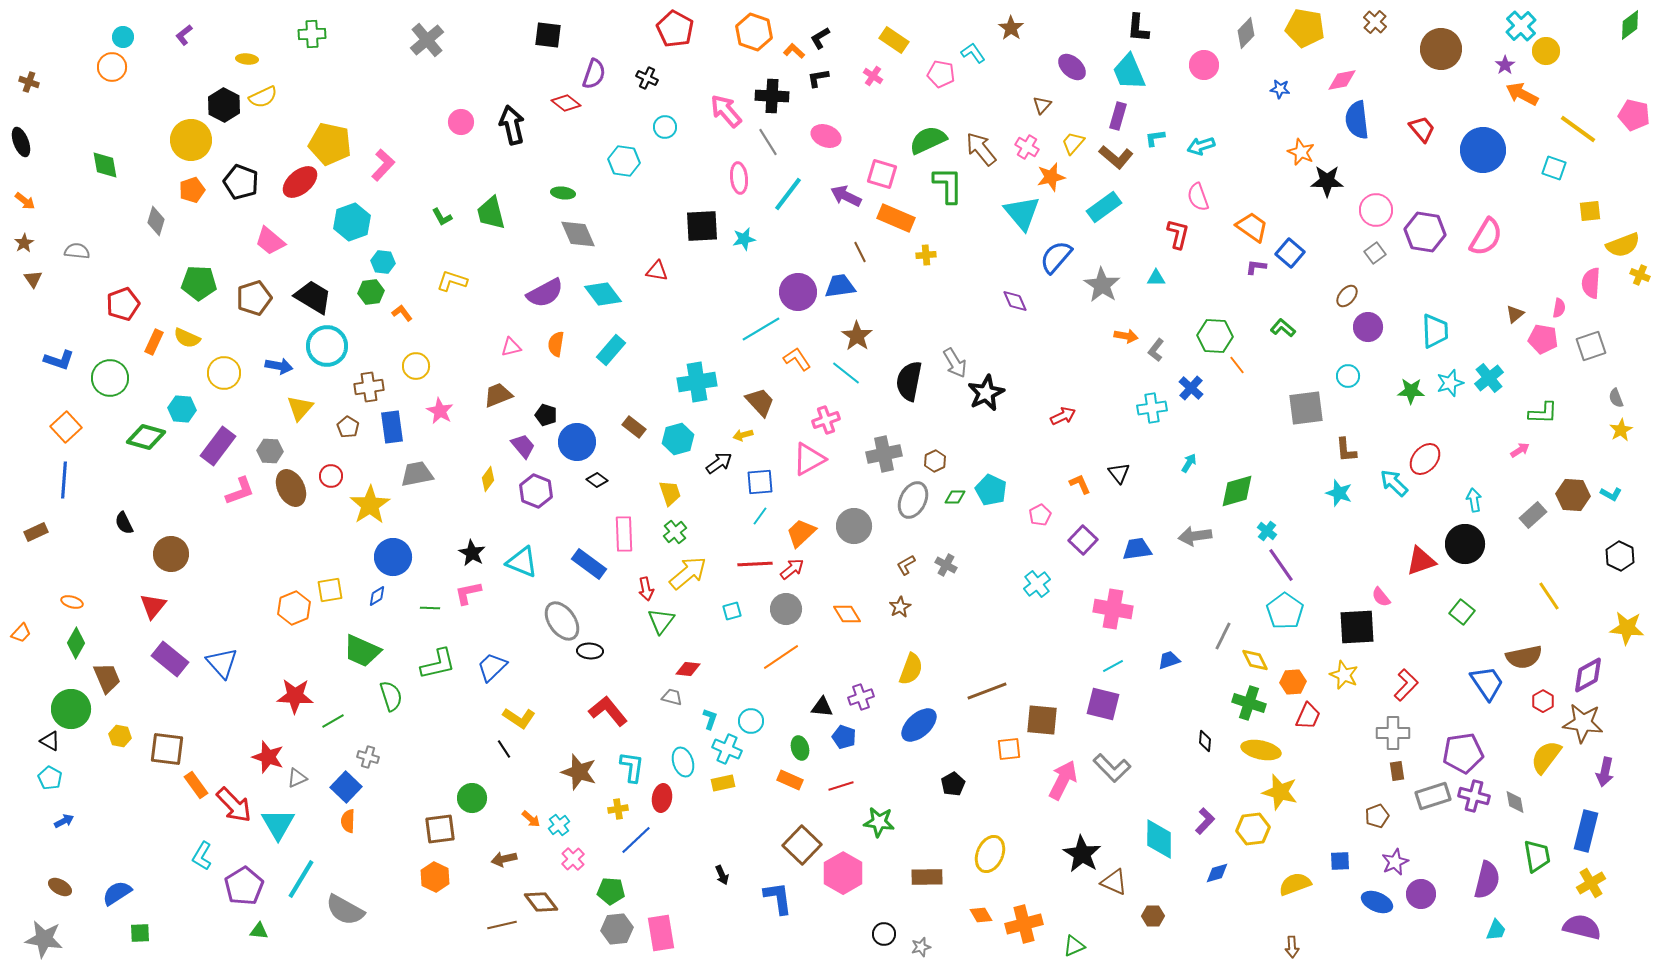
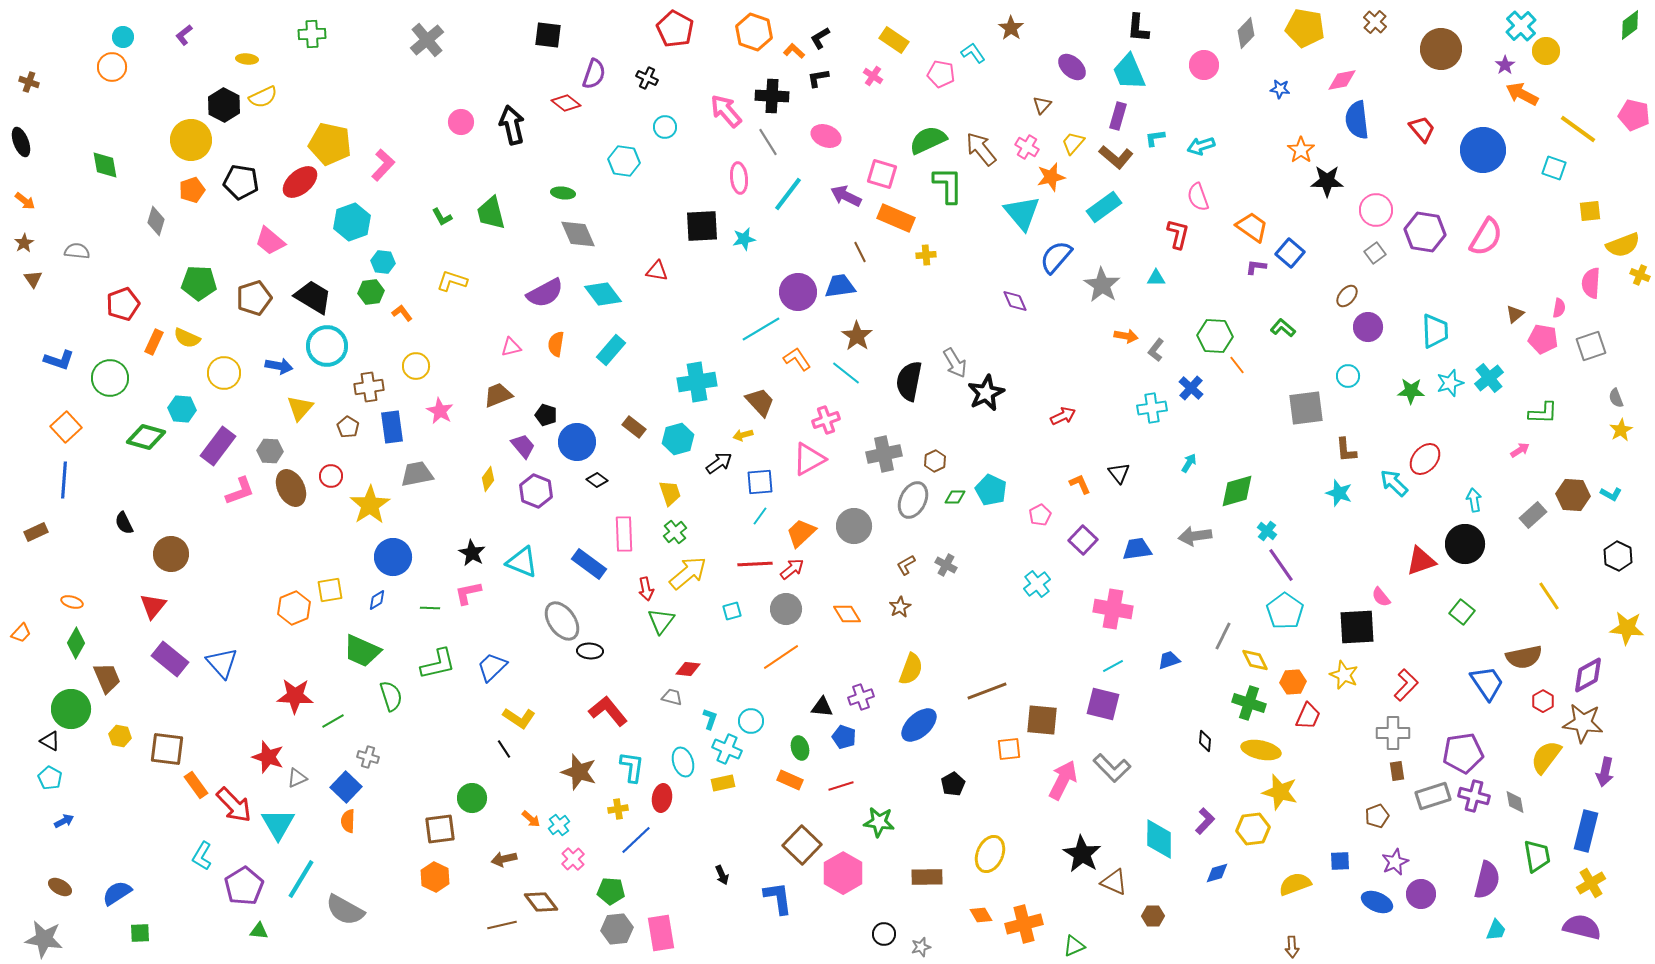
orange star at (1301, 152): moved 2 px up; rotated 12 degrees clockwise
black pentagon at (241, 182): rotated 12 degrees counterclockwise
black hexagon at (1620, 556): moved 2 px left
blue diamond at (377, 596): moved 4 px down
